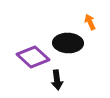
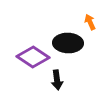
purple diamond: rotated 8 degrees counterclockwise
